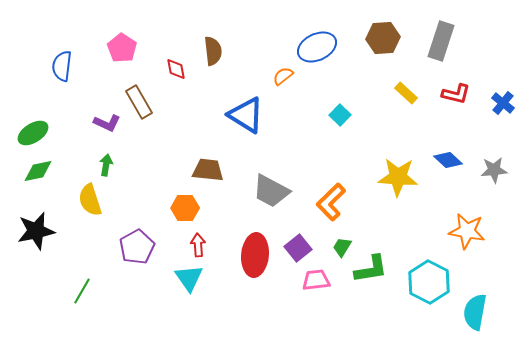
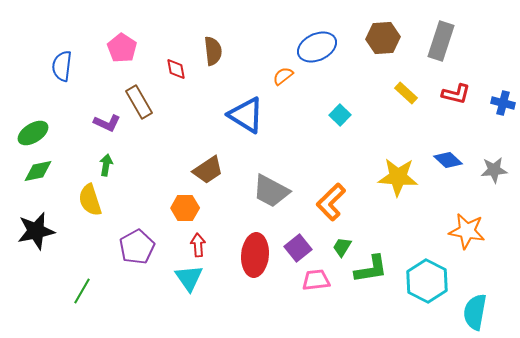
blue cross: rotated 25 degrees counterclockwise
brown trapezoid: rotated 140 degrees clockwise
cyan hexagon: moved 2 px left, 1 px up
